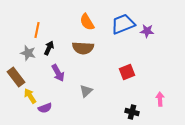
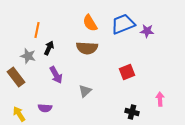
orange semicircle: moved 3 px right, 1 px down
brown semicircle: moved 4 px right
gray star: moved 3 px down
purple arrow: moved 2 px left, 2 px down
gray triangle: moved 1 px left
yellow arrow: moved 11 px left, 18 px down
purple semicircle: rotated 24 degrees clockwise
